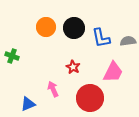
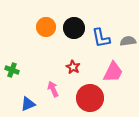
green cross: moved 14 px down
